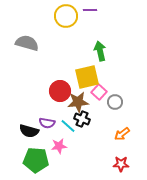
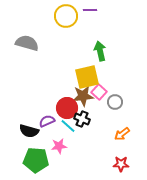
red circle: moved 7 px right, 17 px down
brown star: moved 5 px right, 6 px up
purple semicircle: moved 2 px up; rotated 147 degrees clockwise
